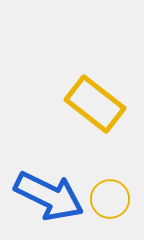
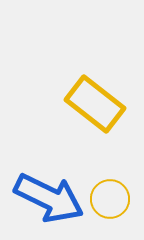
blue arrow: moved 2 px down
